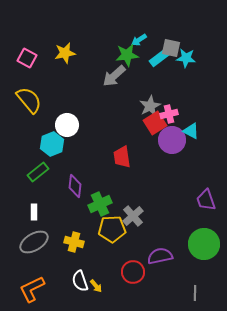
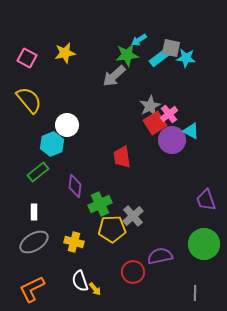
pink cross: rotated 24 degrees counterclockwise
yellow arrow: moved 1 px left, 3 px down
